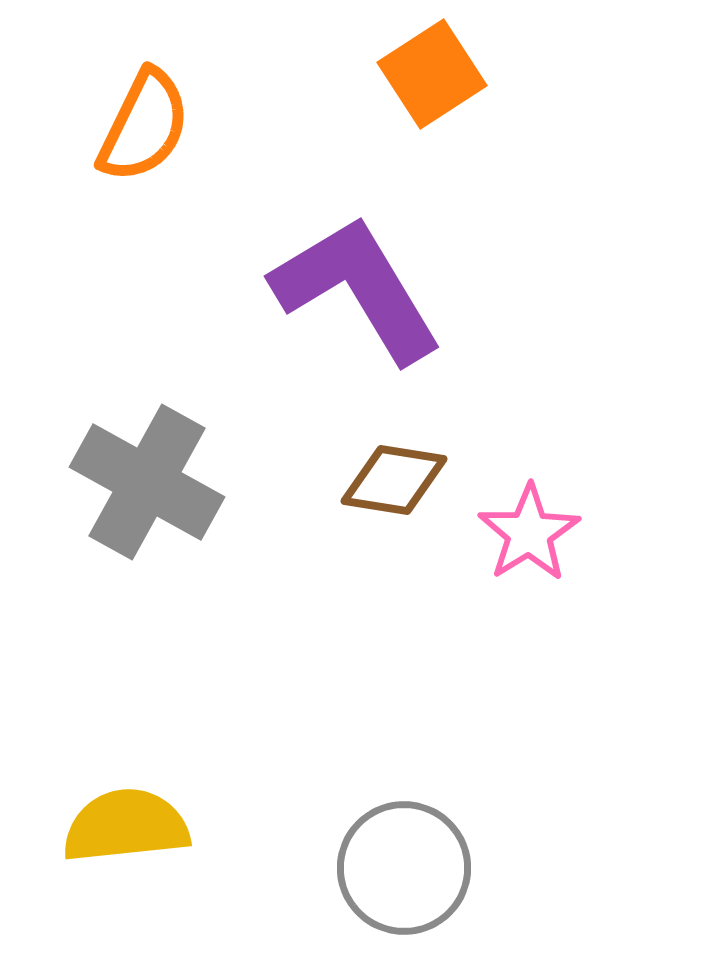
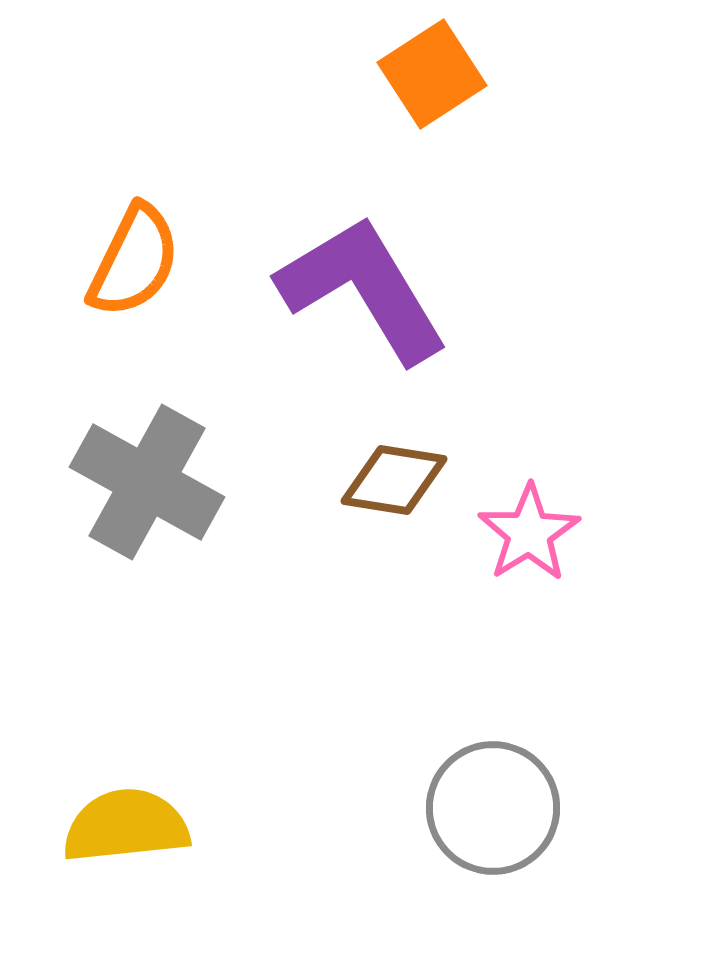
orange semicircle: moved 10 px left, 135 px down
purple L-shape: moved 6 px right
gray circle: moved 89 px right, 60 px up
